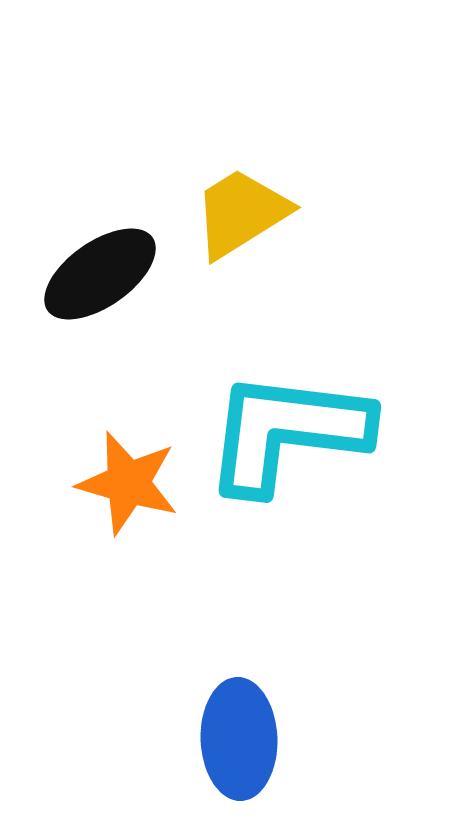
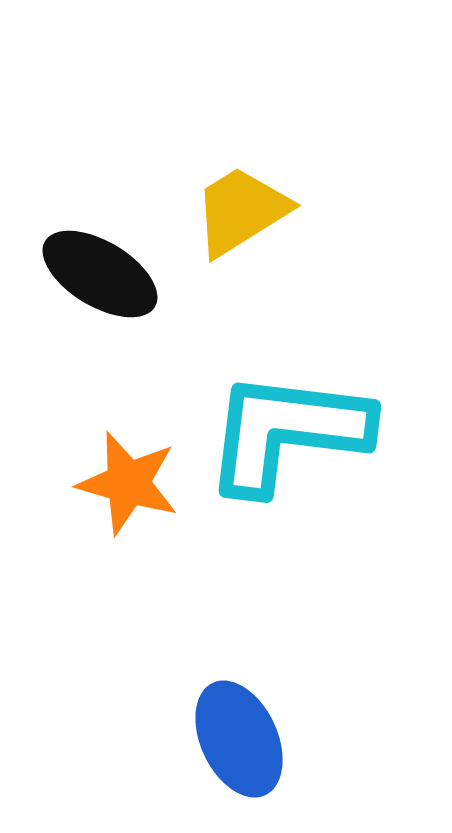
yellow trapezoid: moved 2 px up
black ellipse: rotated 66 degrees clockwise
blue ellipse: rotated 23 degrees counterclockwise
